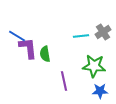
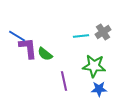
green semicircle: rotated 42 degrees counterclockwise
blue star: moved 1 px left, 2 px up
